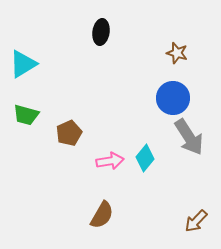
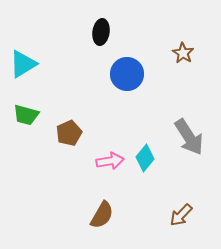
brown star: moved 6 px right; rotated 15 degrees clockwise
blue circle: moved 46 px left, 24 px up
brown arrow: moved 15 px left, 6 px up
